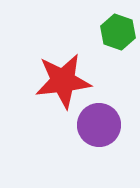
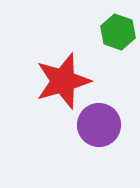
red star: rotated 10 degrees counterclockwise
